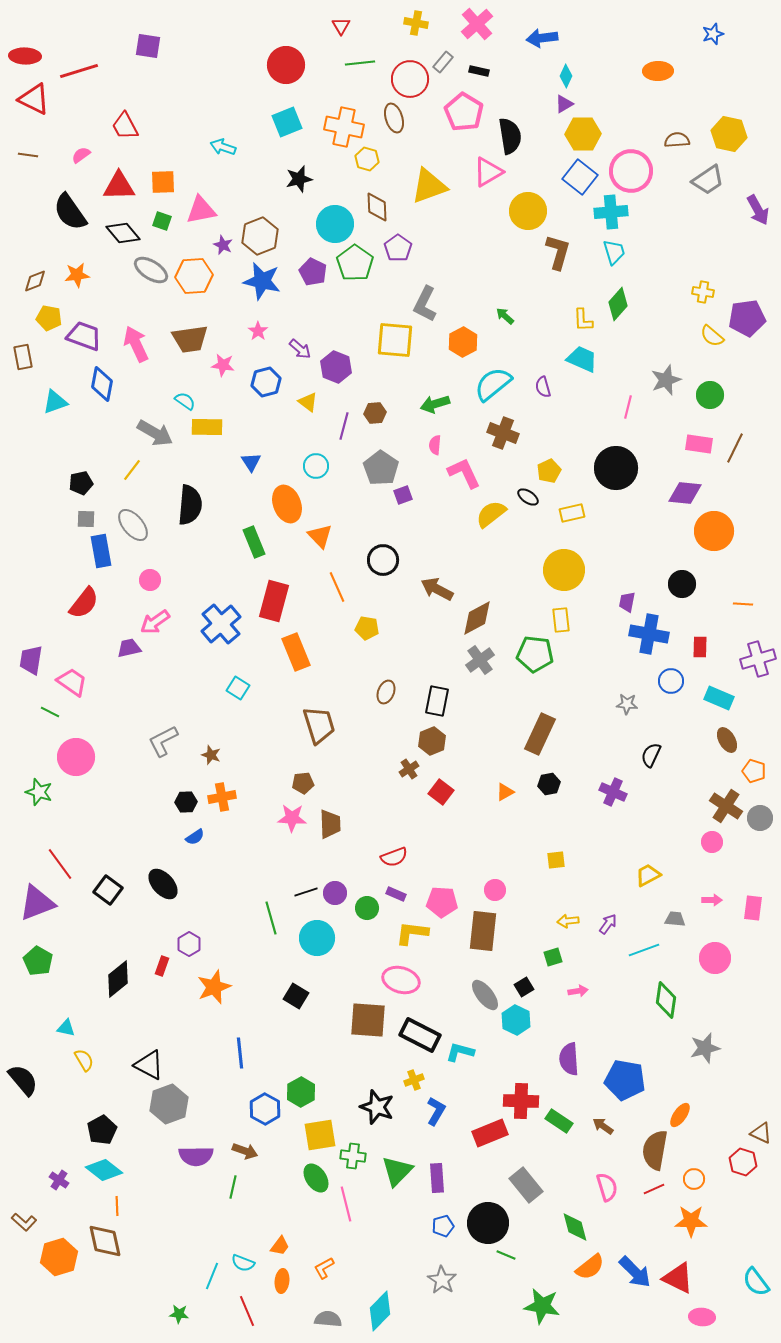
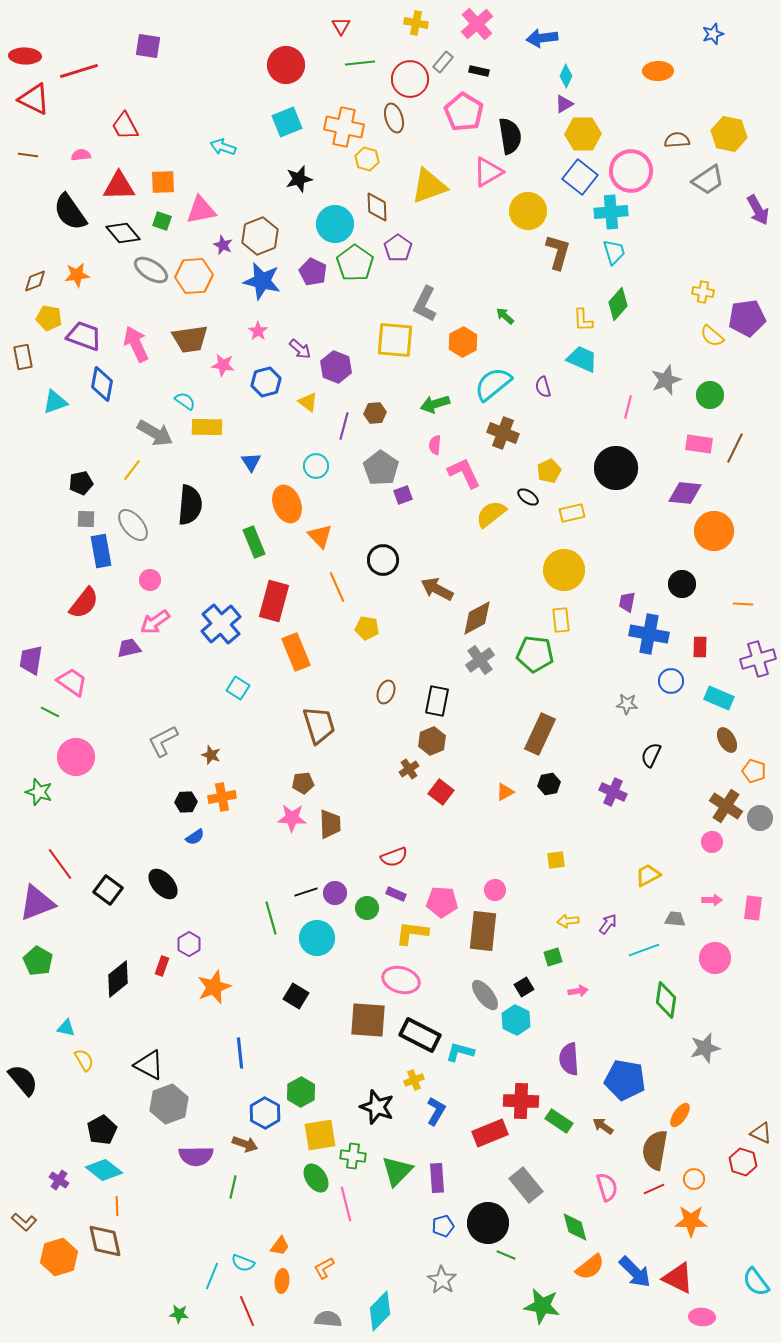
pink semicircle at (81, 155): rotated 30 degrees clockwise
blue hexagon at (265, 1109): moved 4 px down
brown arrow at (245, 1151): moved 7 px up
